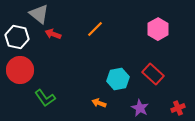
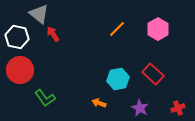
orange line: moved 22 px right
red arrow: rotated 35 degrees clockwise
